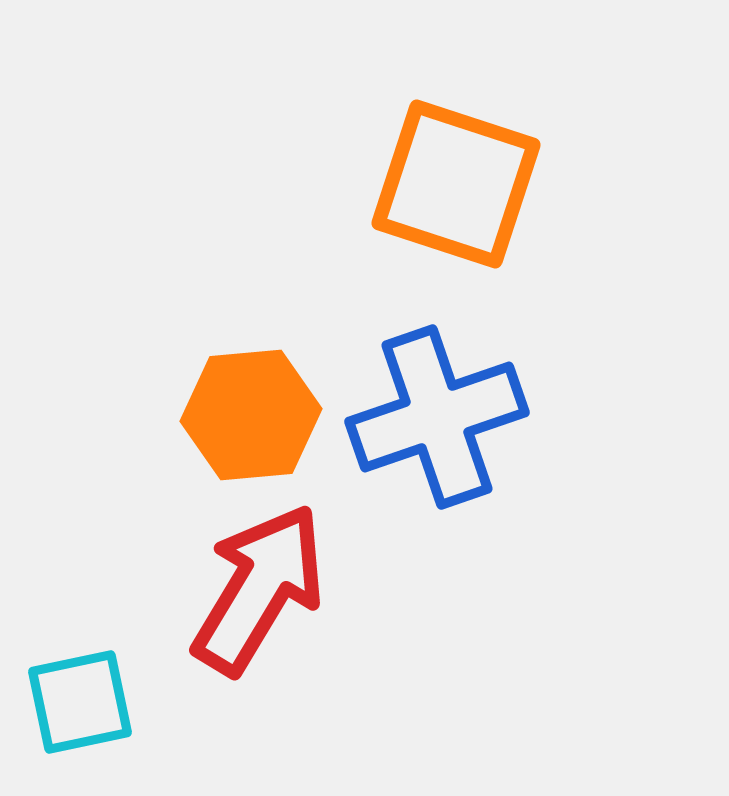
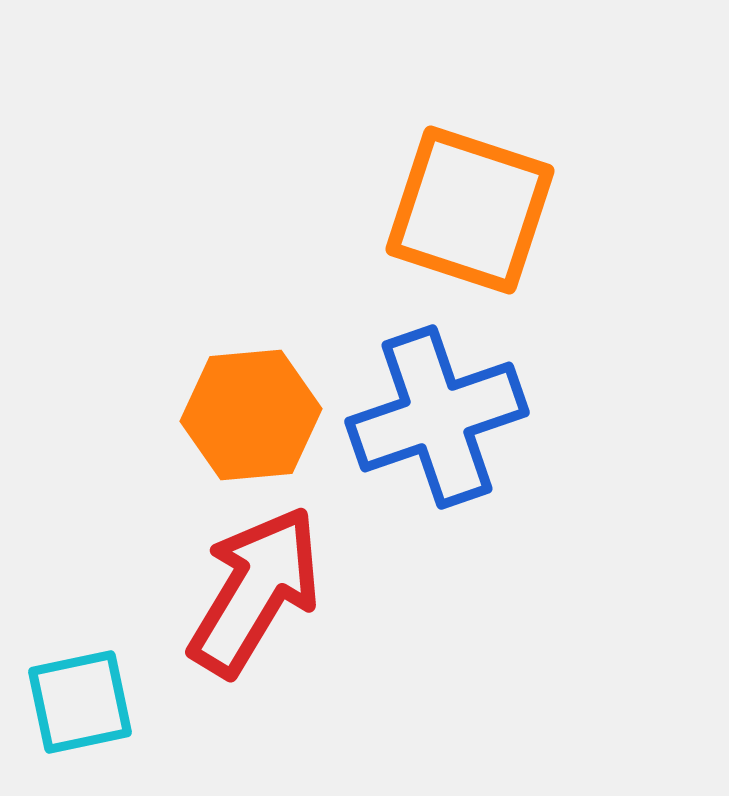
orange square: moved 14 px right, 26 px down
red arrow: moved 4 px left, 2 px down
